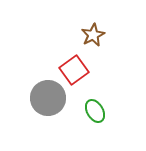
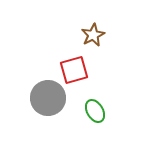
red square: rotated 20 degrees clockwise
